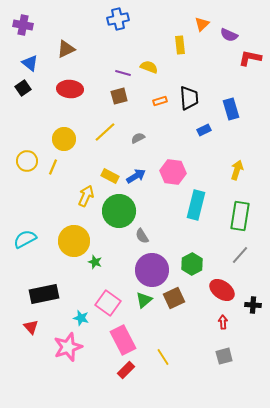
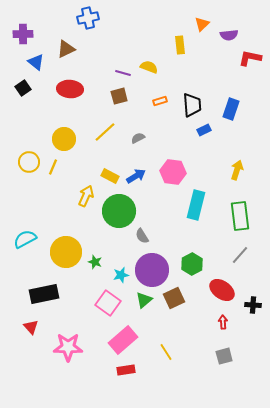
blue cross at (118, 19): moved 30 px left, 1 px up
purple cross at (23, 25): moved 9 px down; rotated 12 degrees counterclockwise
purple semicircle at (229, 35): rotated 30 degrees counterclockwise
blue triangle at (30, 63): moved 6 px right, 1 px up
black trapezoid at (189, 98): moved 3 px right, 7 px down
blue rectangle at (231, 109): rotated 35 degrees clockwise
yellow circle at (27, 161): moved 2 px right, 1 px down
green rectangle at (240, 216): rotated 16 degrees counterclockwise
yellow circle at (74, 241): moved 8 px left, 11 px down
cyan star at (81, 318): moved 40 px right, 43 px up; rotated 28 degrees counterclockwise
pink rectangle at (123, 340): rotated 76 degrees clockwise
pink star at (68, 347): rotated 20 degrees clockwise
yellow line at (163, 357): moved 3 px right, 5 px up
red rectangle at (126, 370): rotated 36 degrees clockwise
